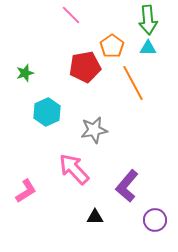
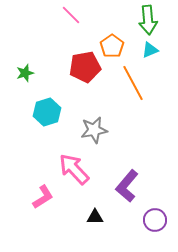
cyan triangle: moved 2 px right, 2 px down; rotated 24 degrees counterclockwise
cyan hexagon: rotated 8 degrees clockwise
pink L-shape: moved 17 px right, 6 px down
